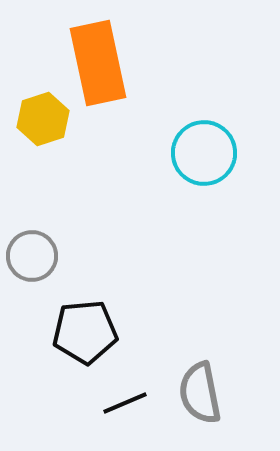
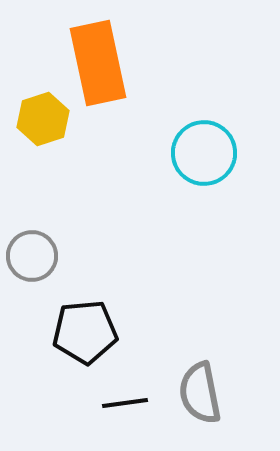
black line: rotated 15 degrees clockwise
